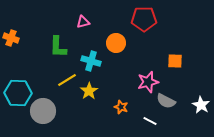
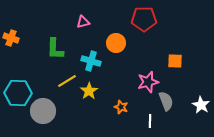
green L-shape: moved 3 px left, 2 px down
yellow line: moved 1 px down
gray semicircle: rotated 138 degrees counterclockwise
white line: rotated 64 degrees clockwise
